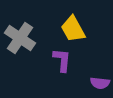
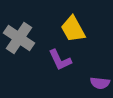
gray cross: moved 1 px left
purple L-shape: moved 2 px left; rotated 150 degrees clockwise
